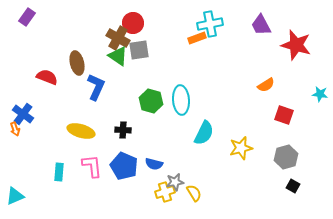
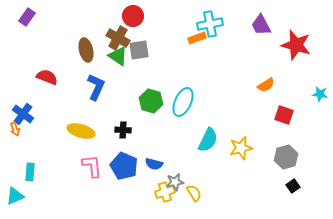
red circle: moved 7 px up
brown ellipse: moved 9 px right, 13 px up
cyan ellipse: moved 2 px right, 2 px down; rotated 28 degrees clockwise
cyan semicircle: moved 4 px right, 7 px down
cyan rectangle: moved 29 px left
black square: rotated 24 degrees clockwise
